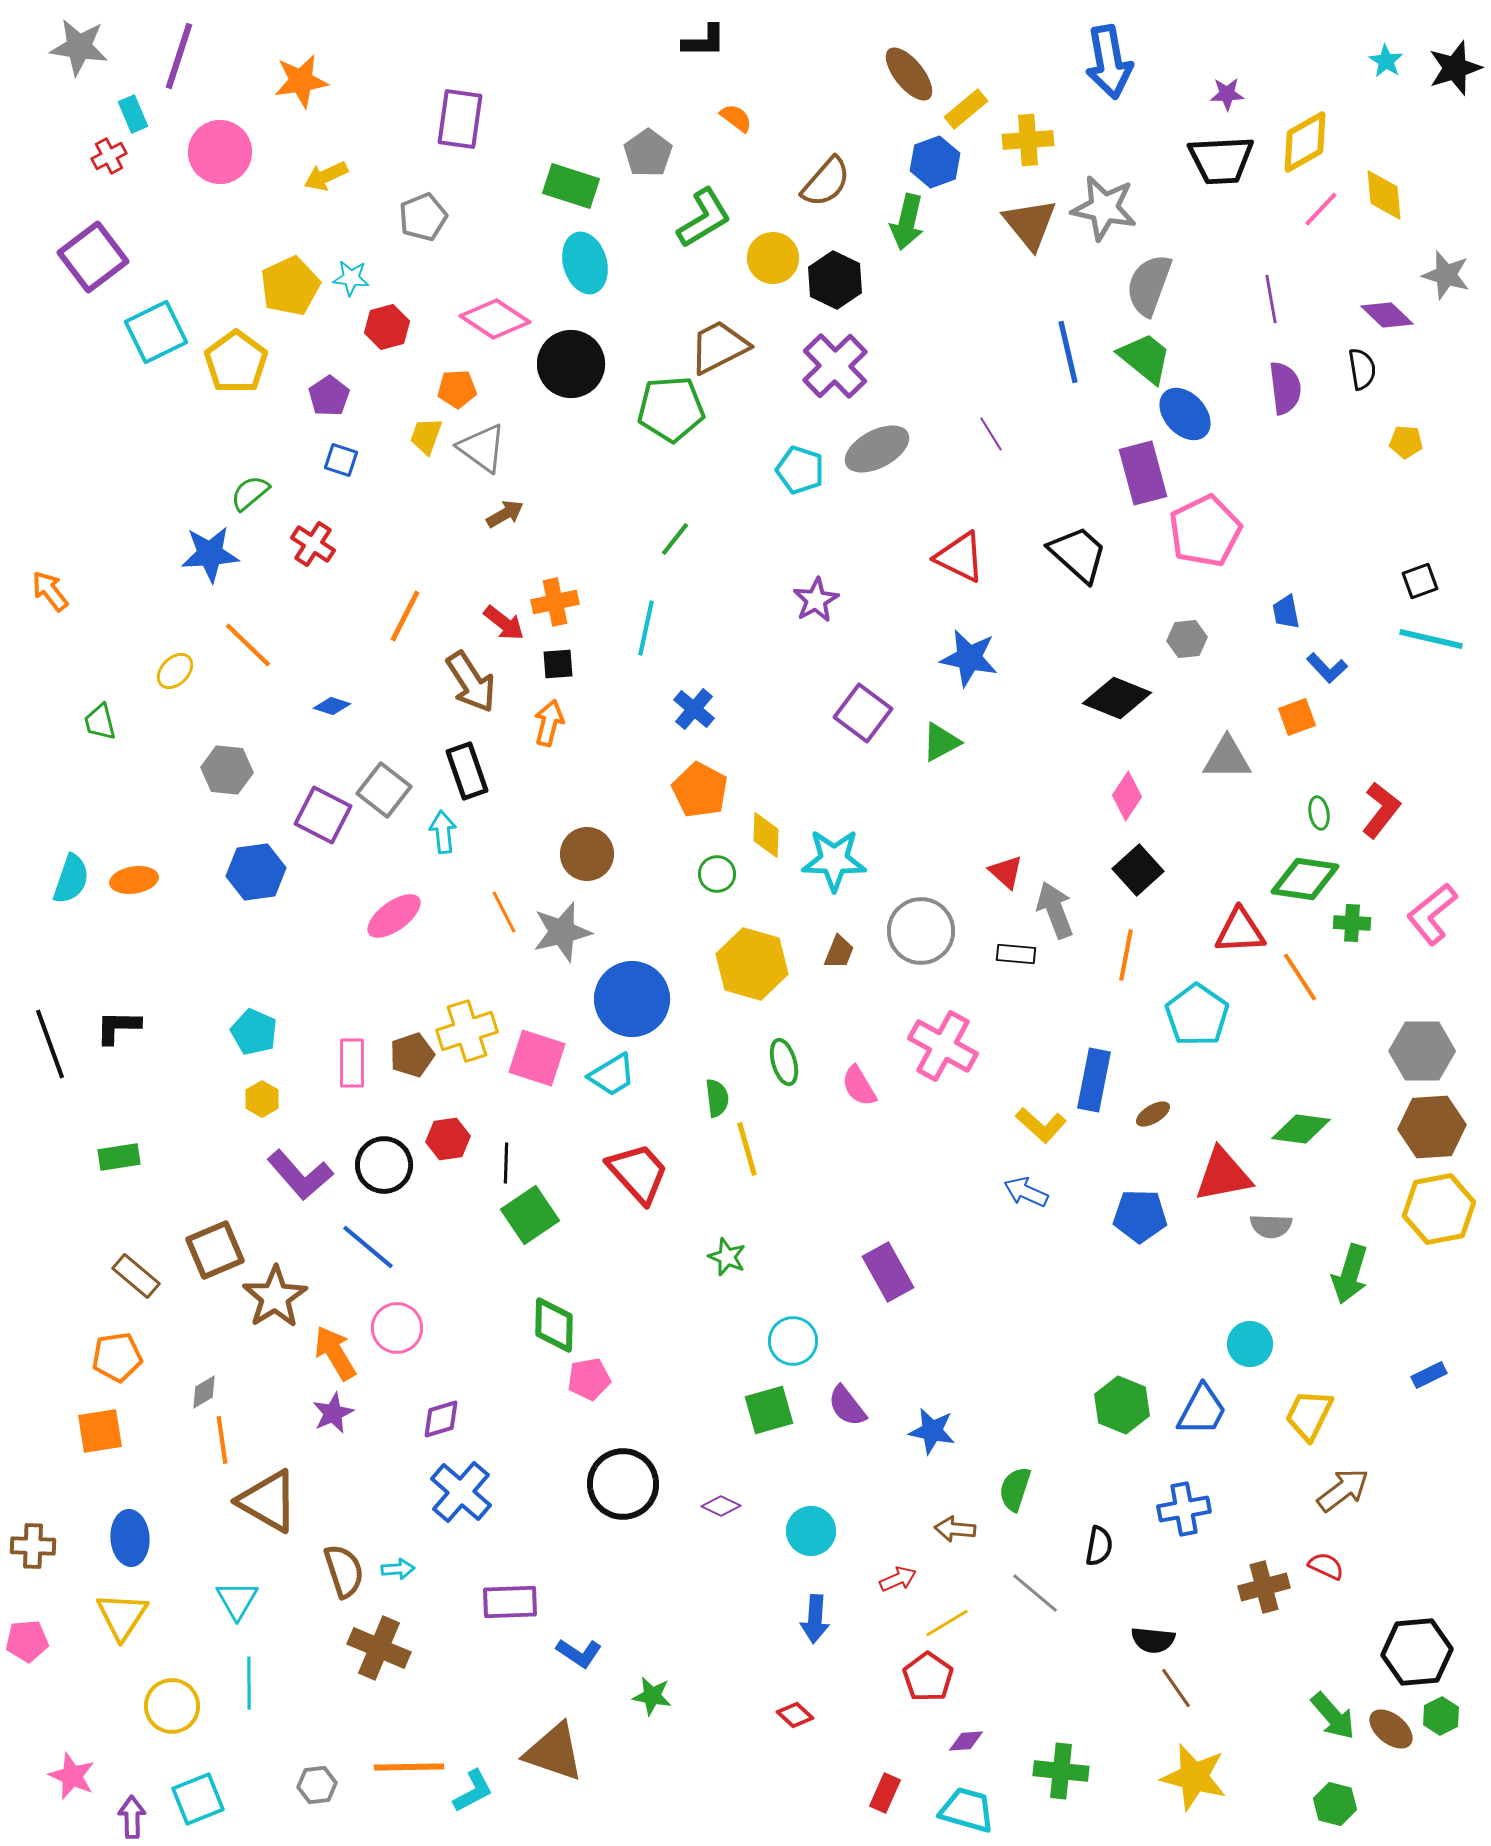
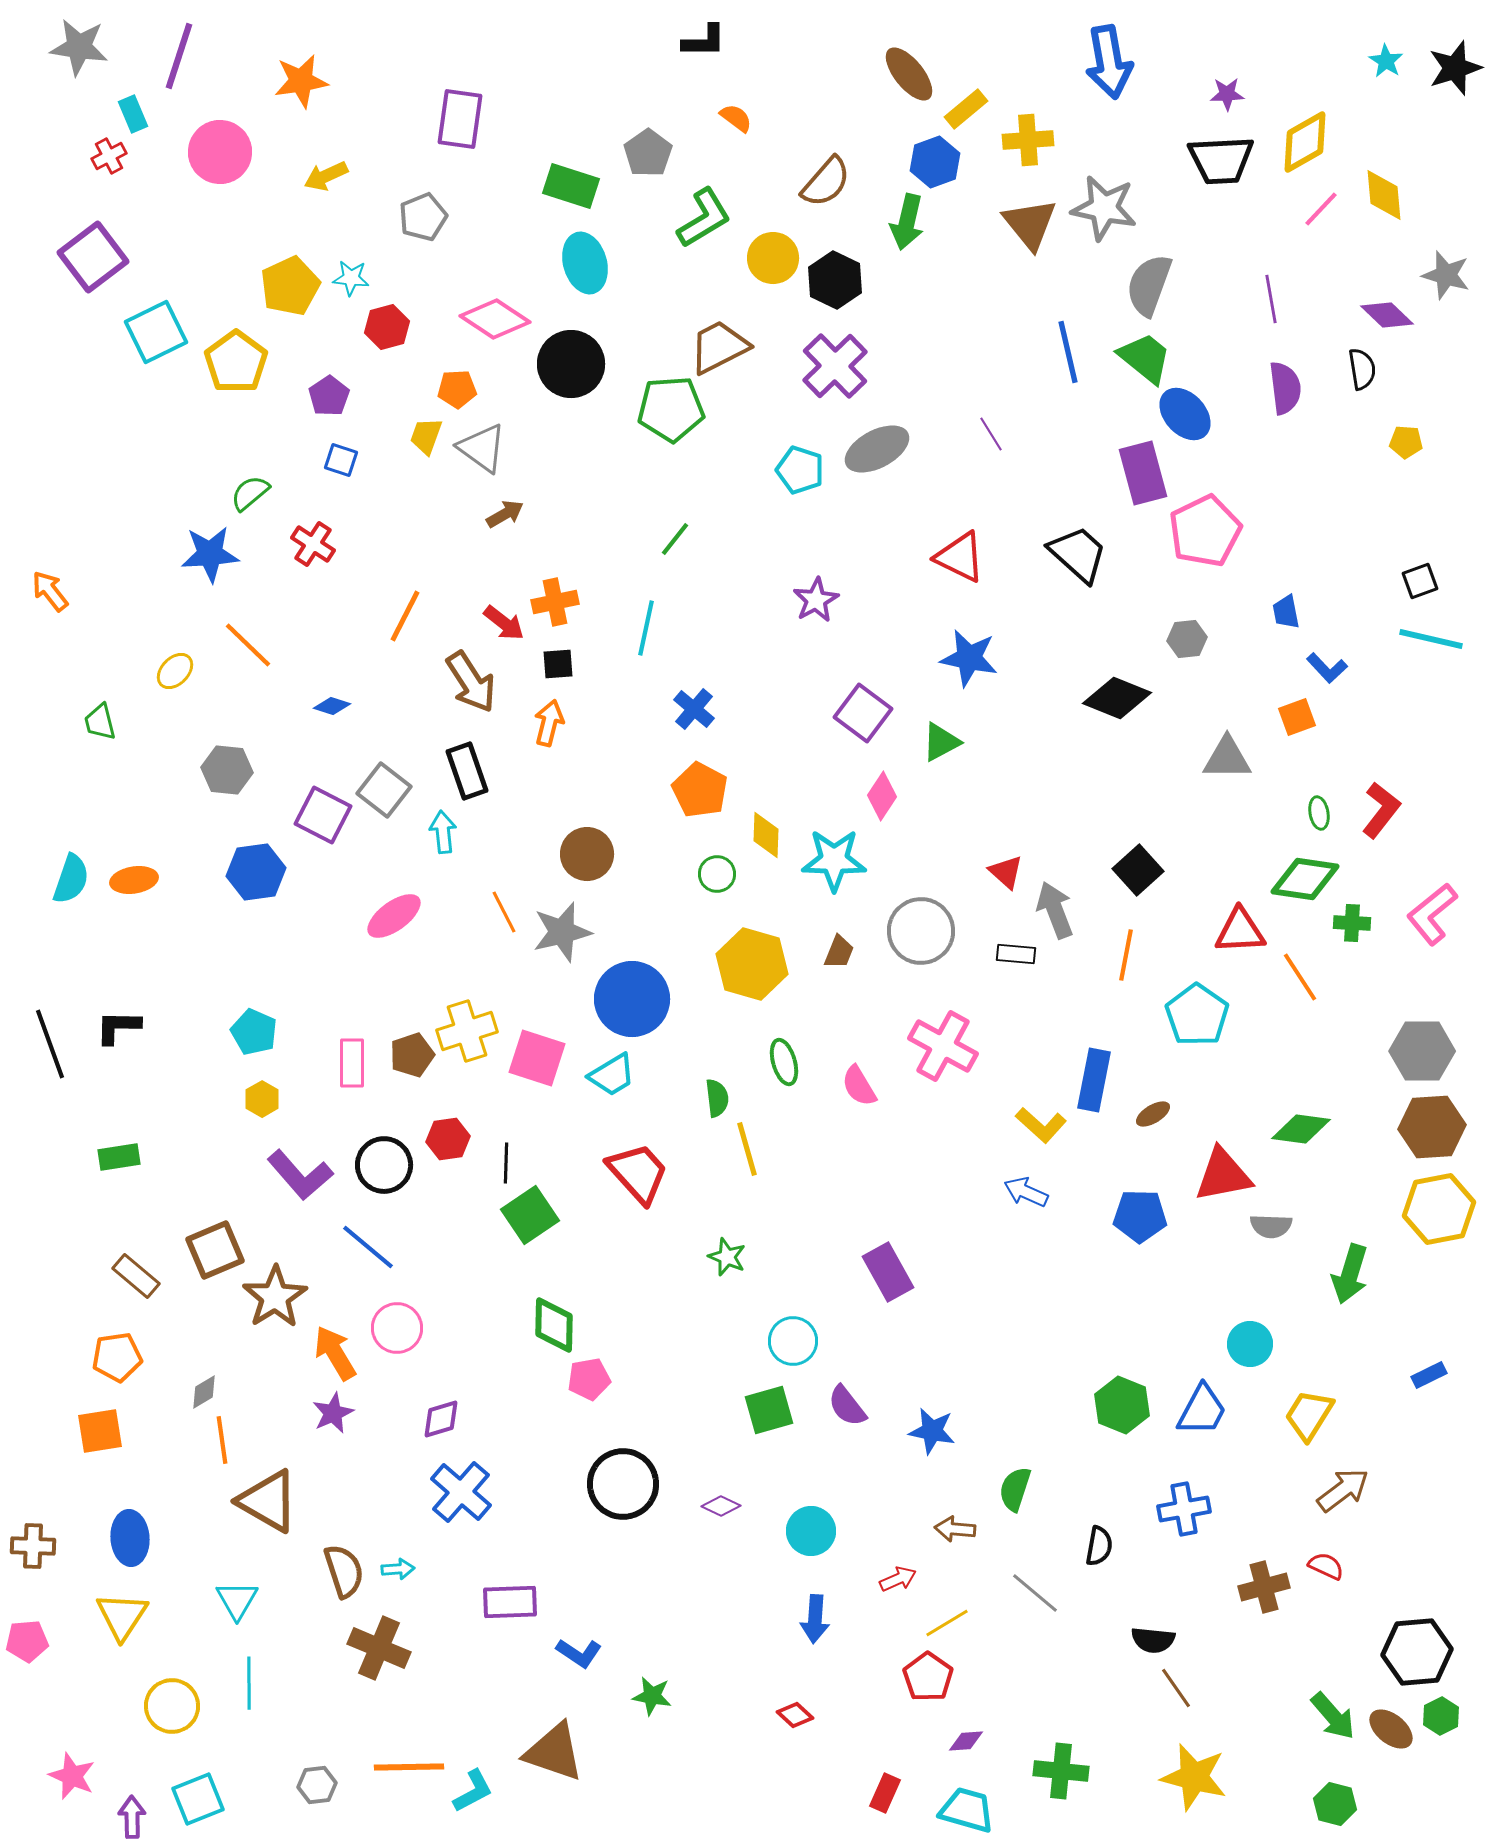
pink diamond at (1127, 796): moved 245 px left
yellow trapezoid at (1309, 1415): rotated 6 degrees clockwise
